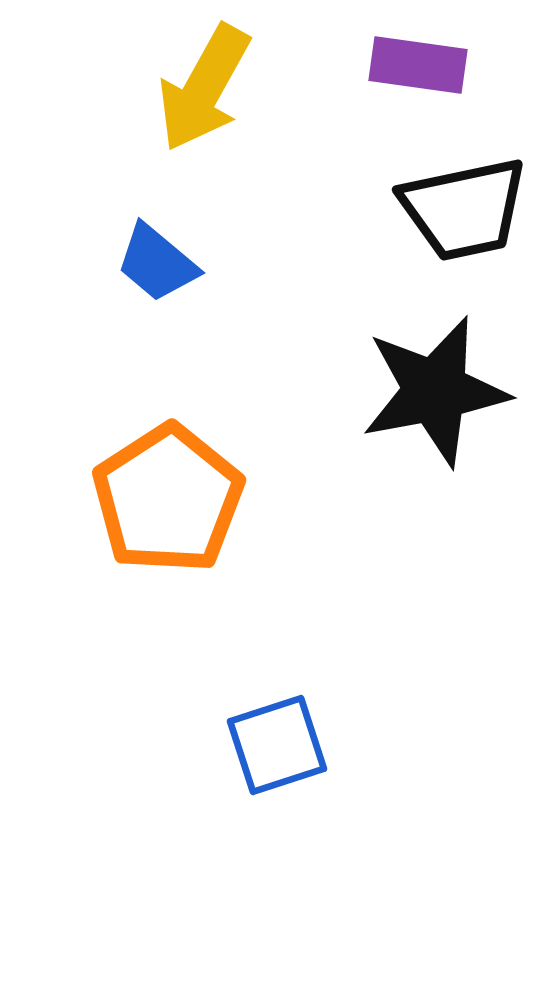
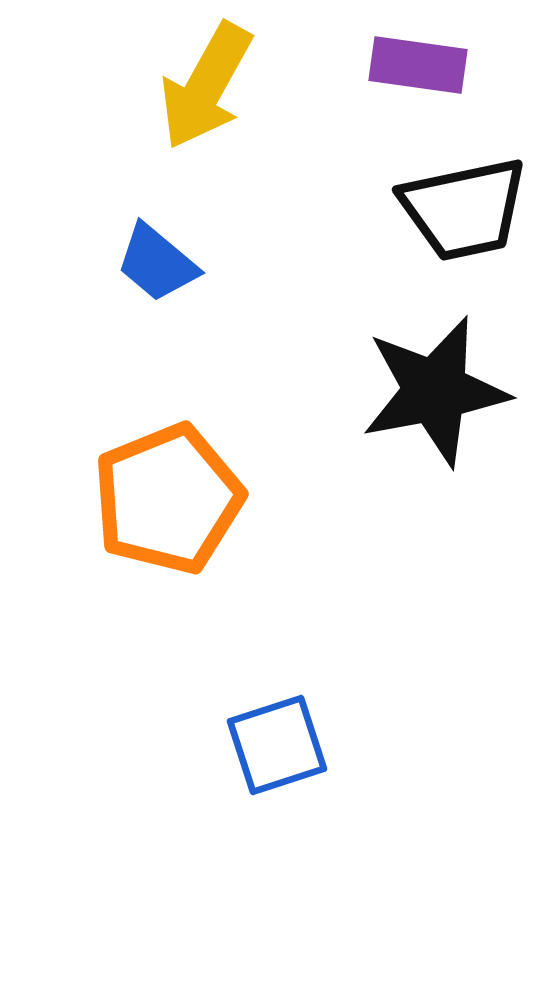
yellow arrow: moved 2 px right, 2 px up
orange pentagon: rotated 11 degrees clockwise
